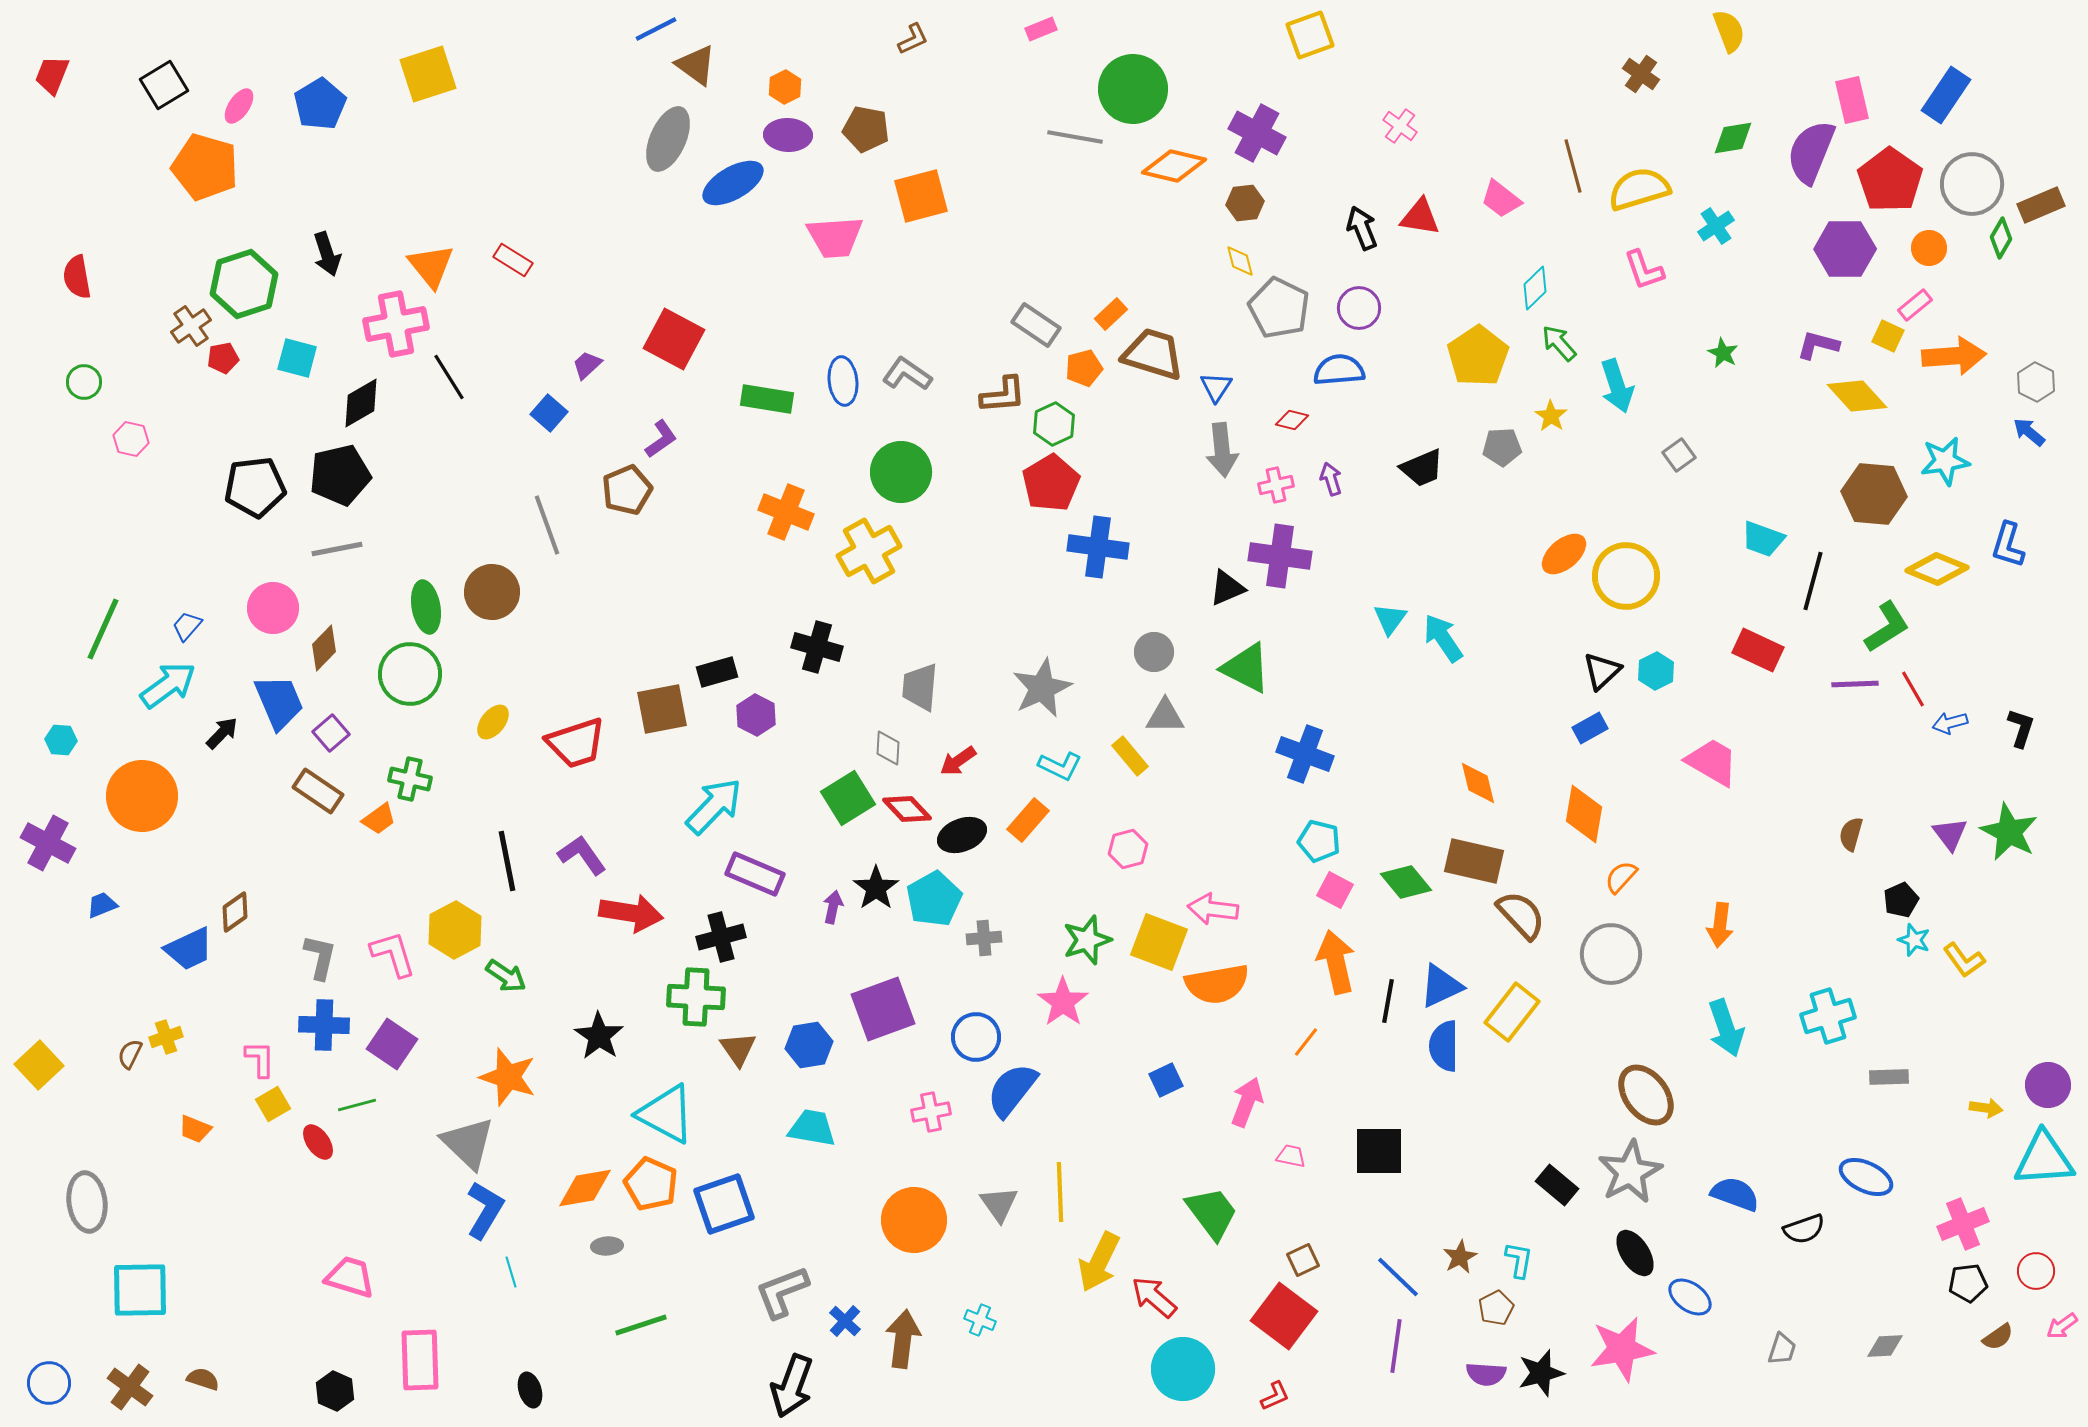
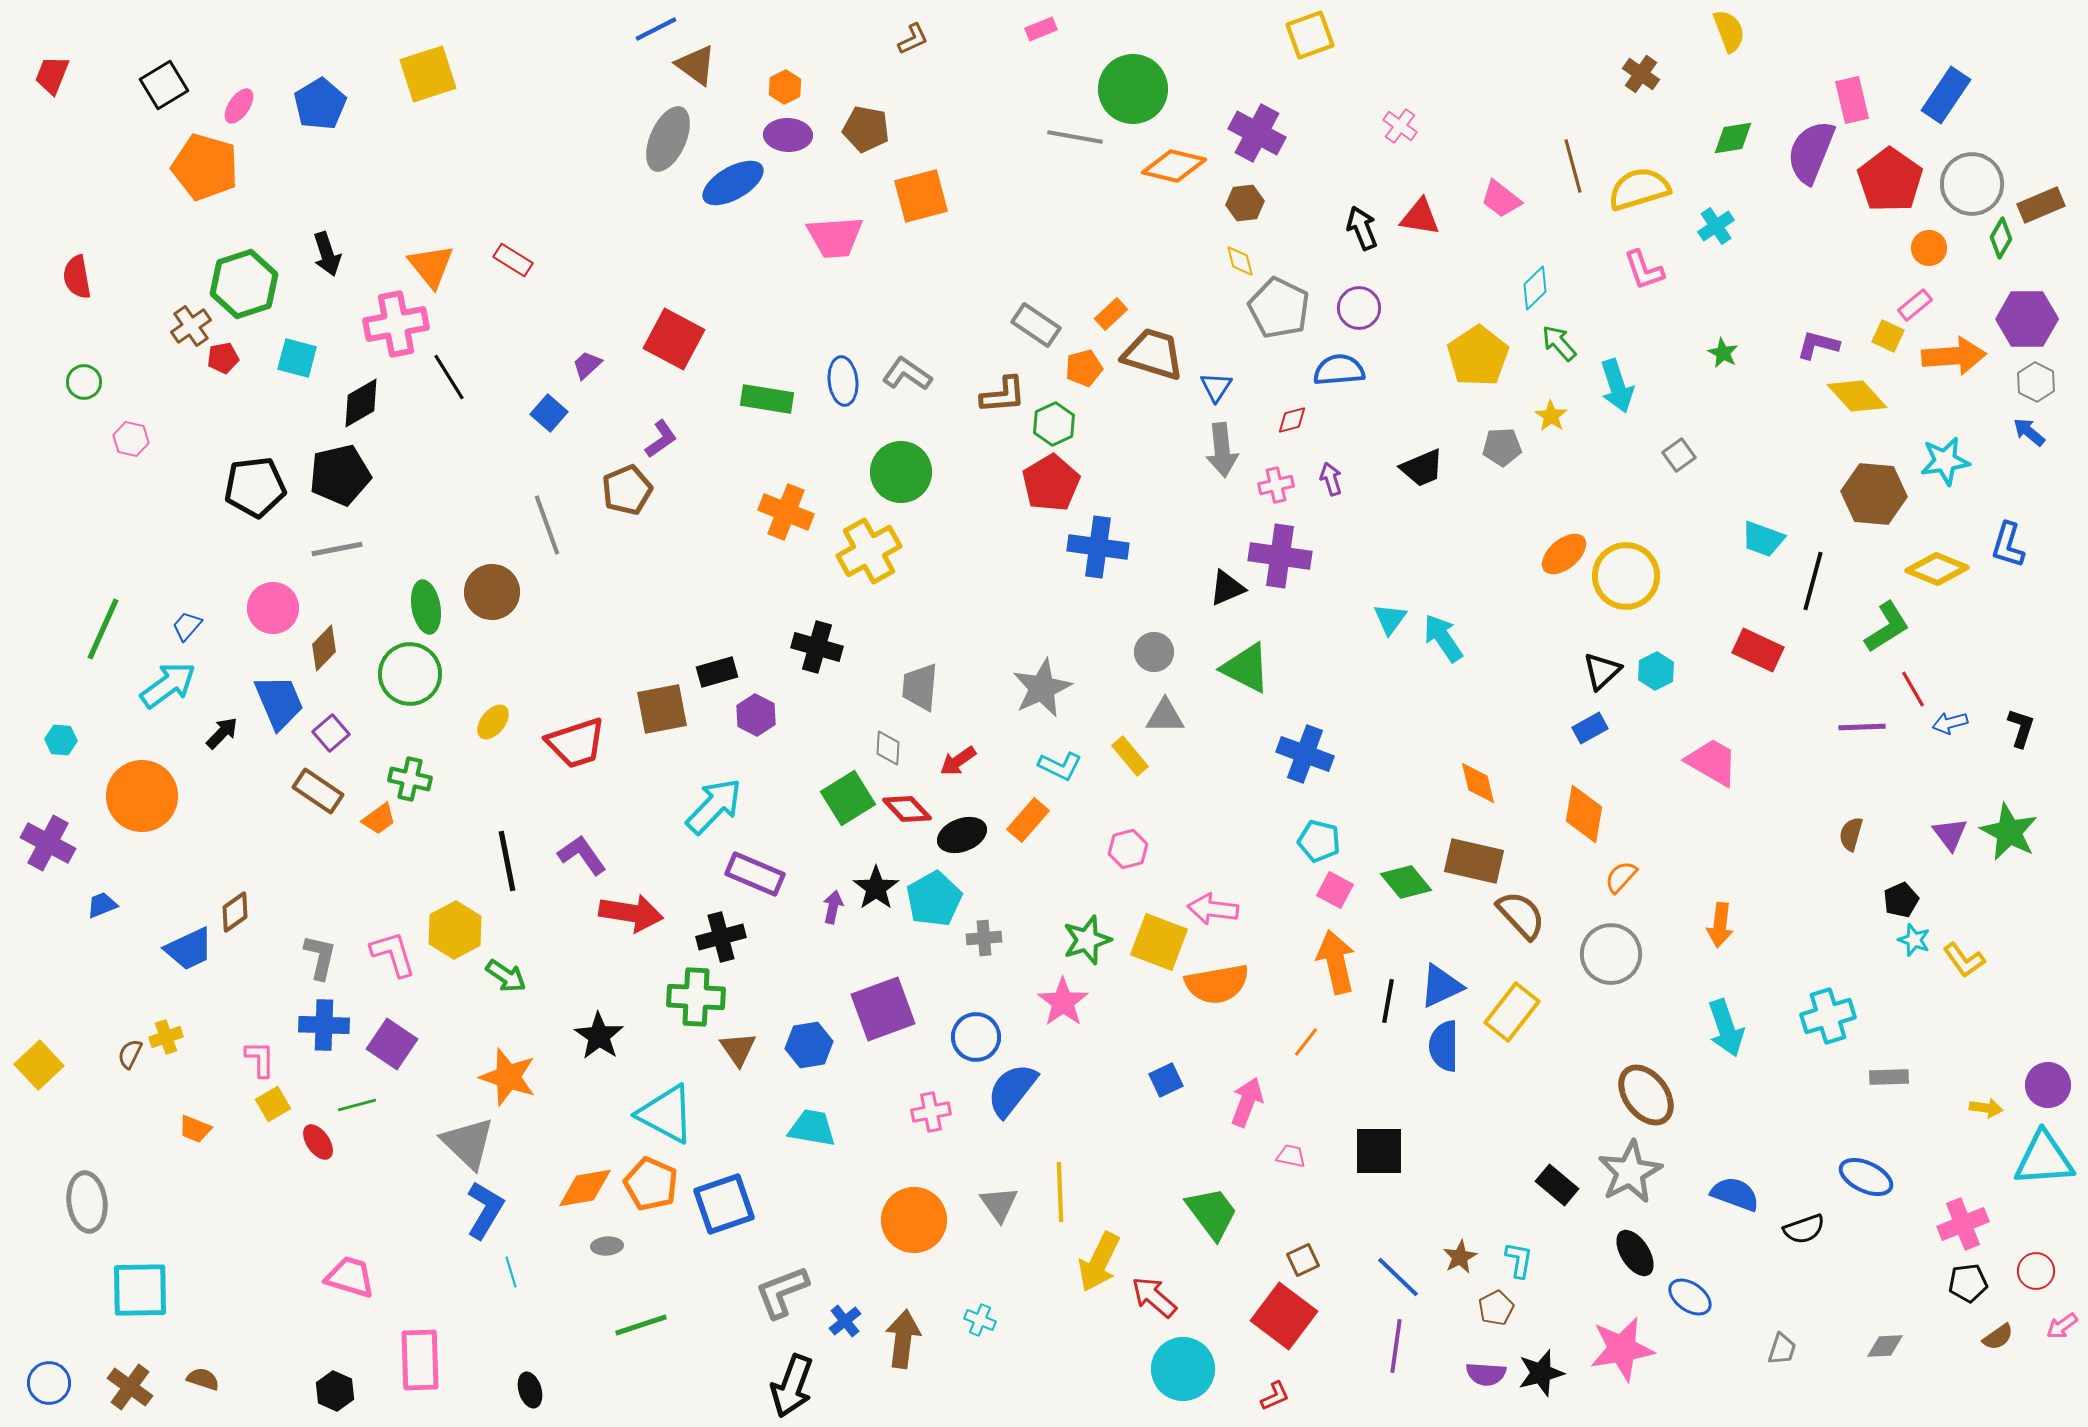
purple hexagon at (1845, 249): moved 182 px right, 70 px down
red diamond at (1292, 420): rotated 28 degrees counterclockwise
purple line at (1855, 684): moved 7 px right, 43 px down
blue cross at (845, 1321): rotated 8 degrees clockwise
